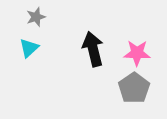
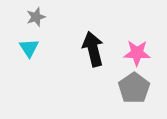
cyan triangle: rotated 20 degrees counterclockwise
